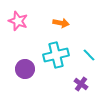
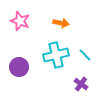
pink star: moved 2 px right
cyan line: moved 4 px left
purple circle: moved 6 px left, 2 px up
